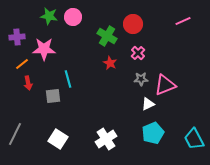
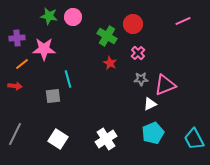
purple cross: moved 1 px down
red arrow: moved 13 px left, 3 px down; rotated 72 degrees counterclockwise
white triangle: moved 2 px right
